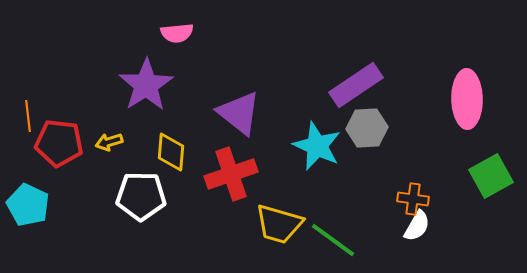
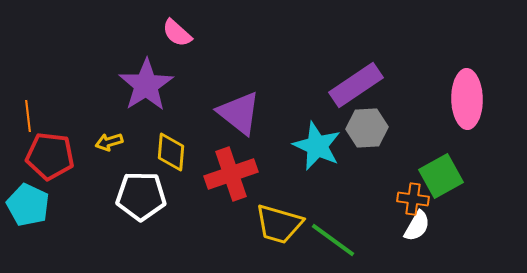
pink semicircle: rotated 48 degrees clockwise
red pentagon: moved 9 px left, 13 px down
green square: moved 50 px left
